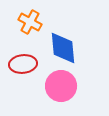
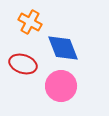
blue diamond: rotated 16 degrees counterclockwise
red ellipse: rotated 24 degrees clockwise
